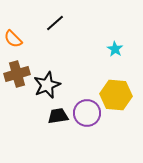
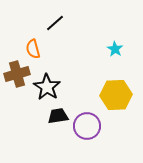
orange semicircle: moved 20 px right, 10 px down; rotated 30 degrees clockwise
black star: moved 2 px down; rotated 16 degrees counterclockwise
yellow hexagon: rotated 8 degrees counterclockwise
purple circle: moved 13 px down
